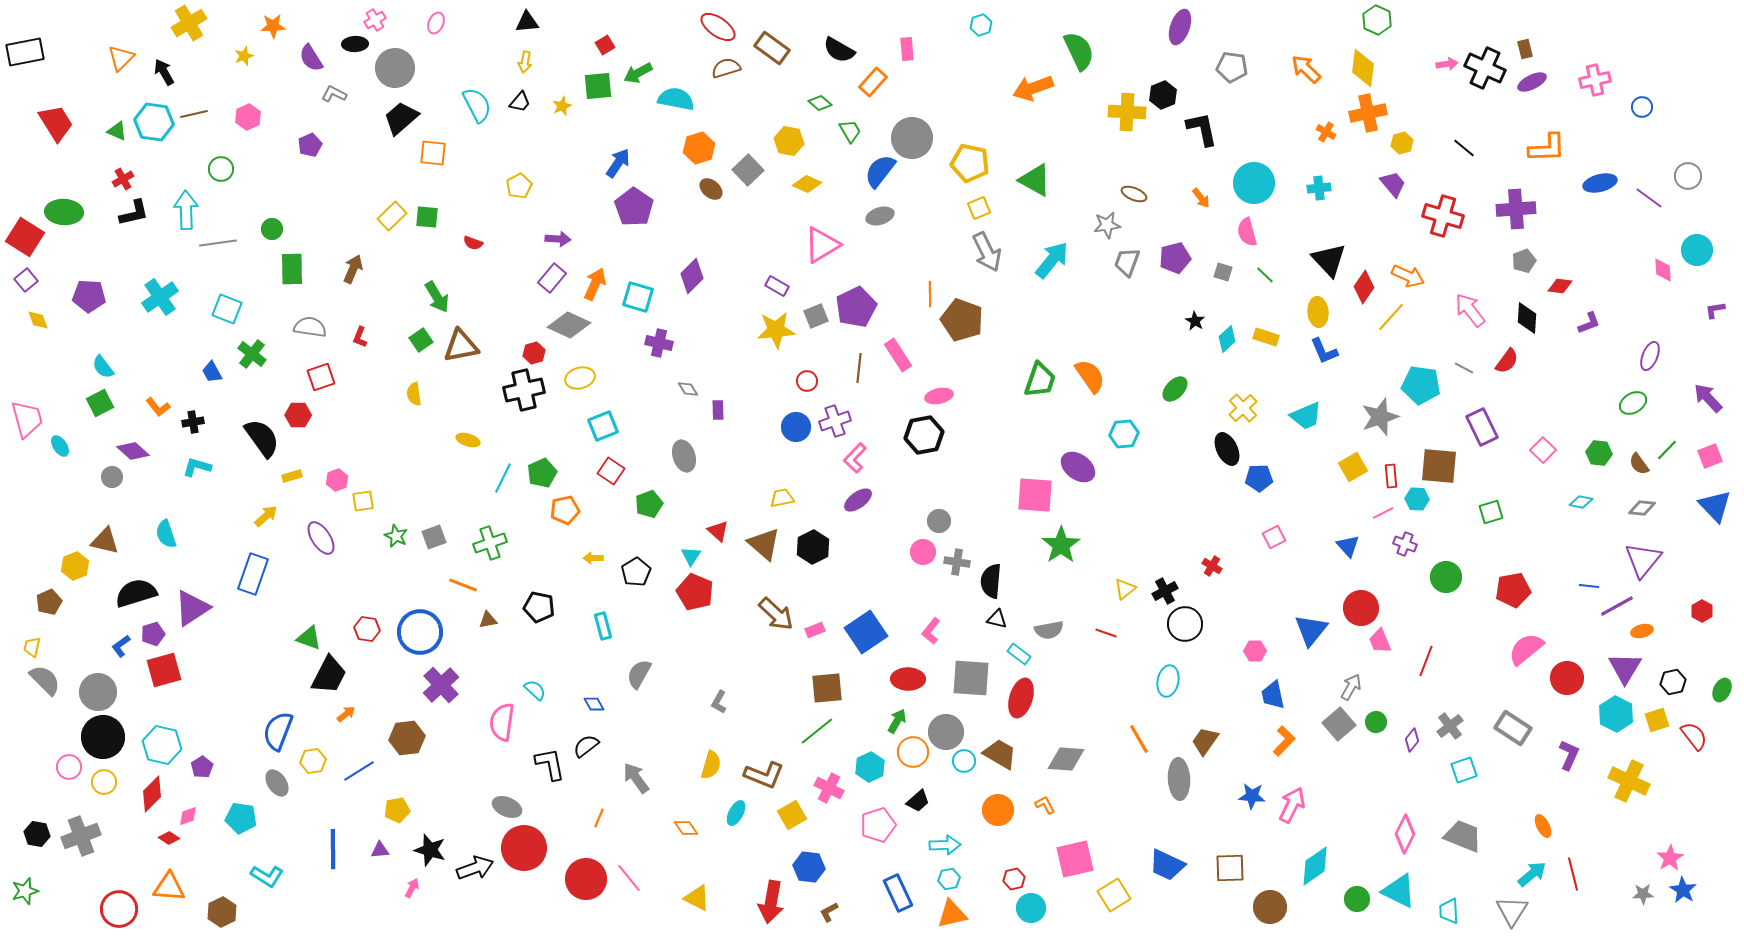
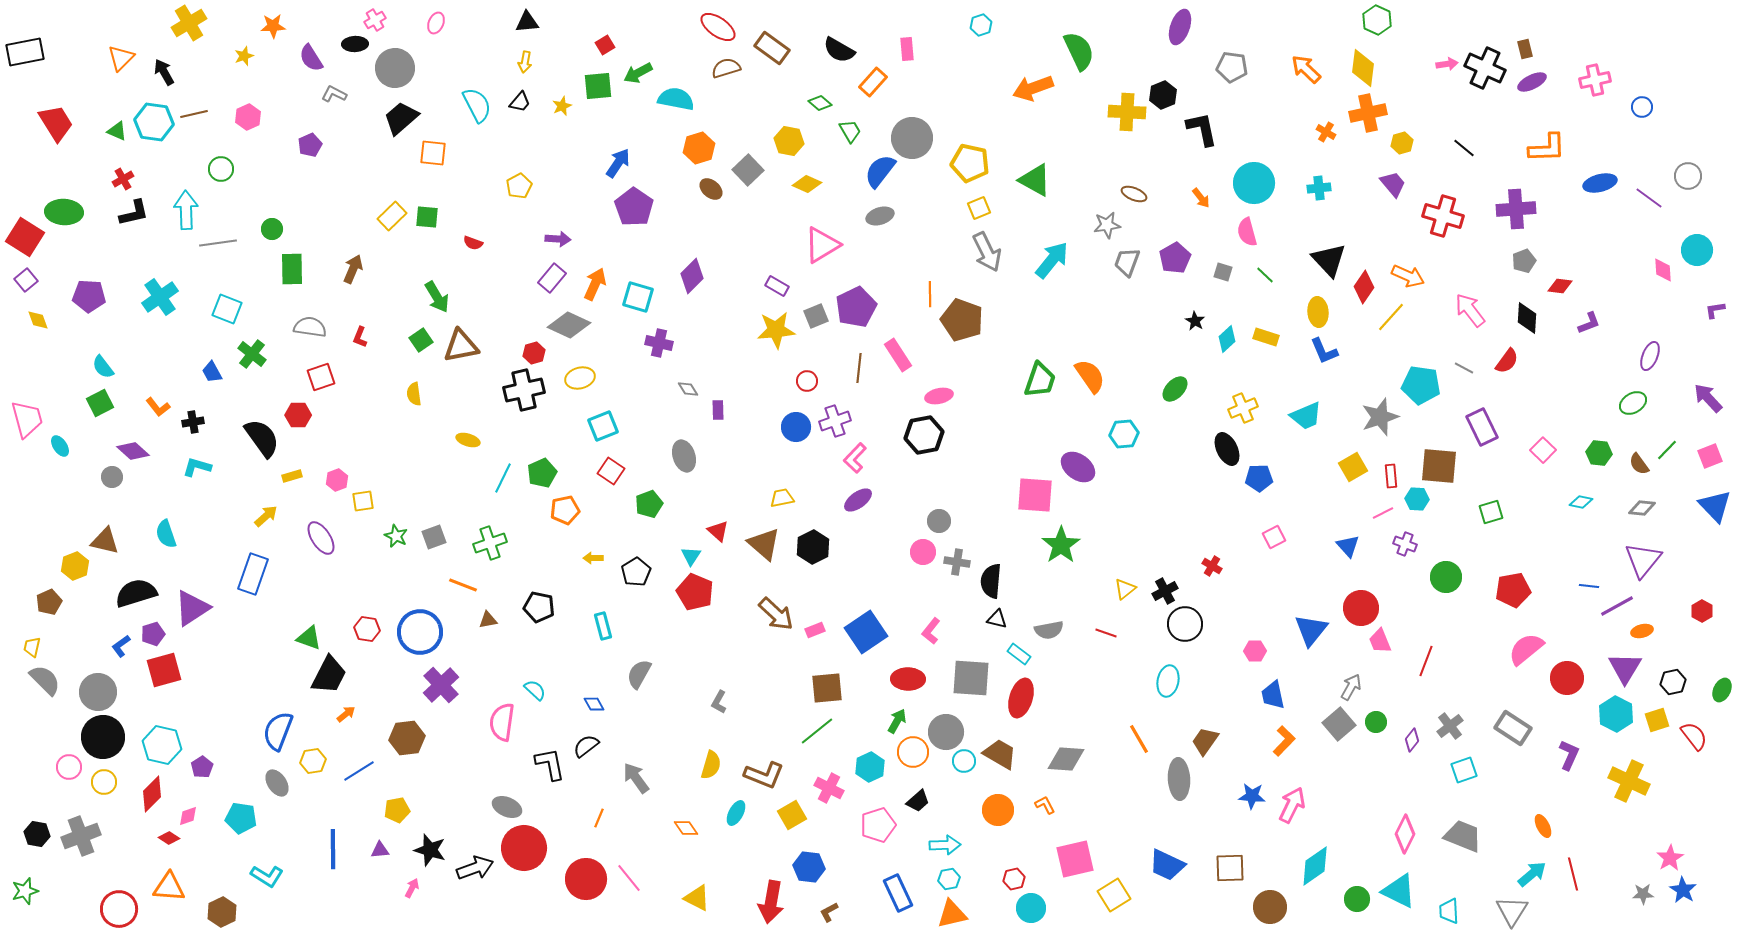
purple pentagon at (1175, 258): rotated 16 degrees counterclockwise
yellow cross at (1243, 408): rotated 20 degrees clockwise
